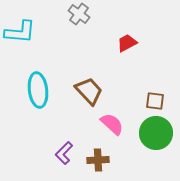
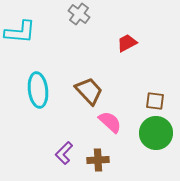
pink semicircle: moved 2 px left, 2 px up
